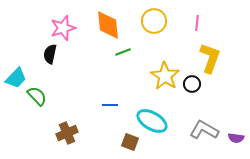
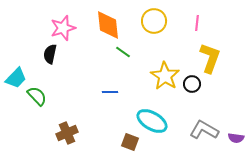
green line: rotated 56 degrees clockwise
blue line: moved 13 px up
